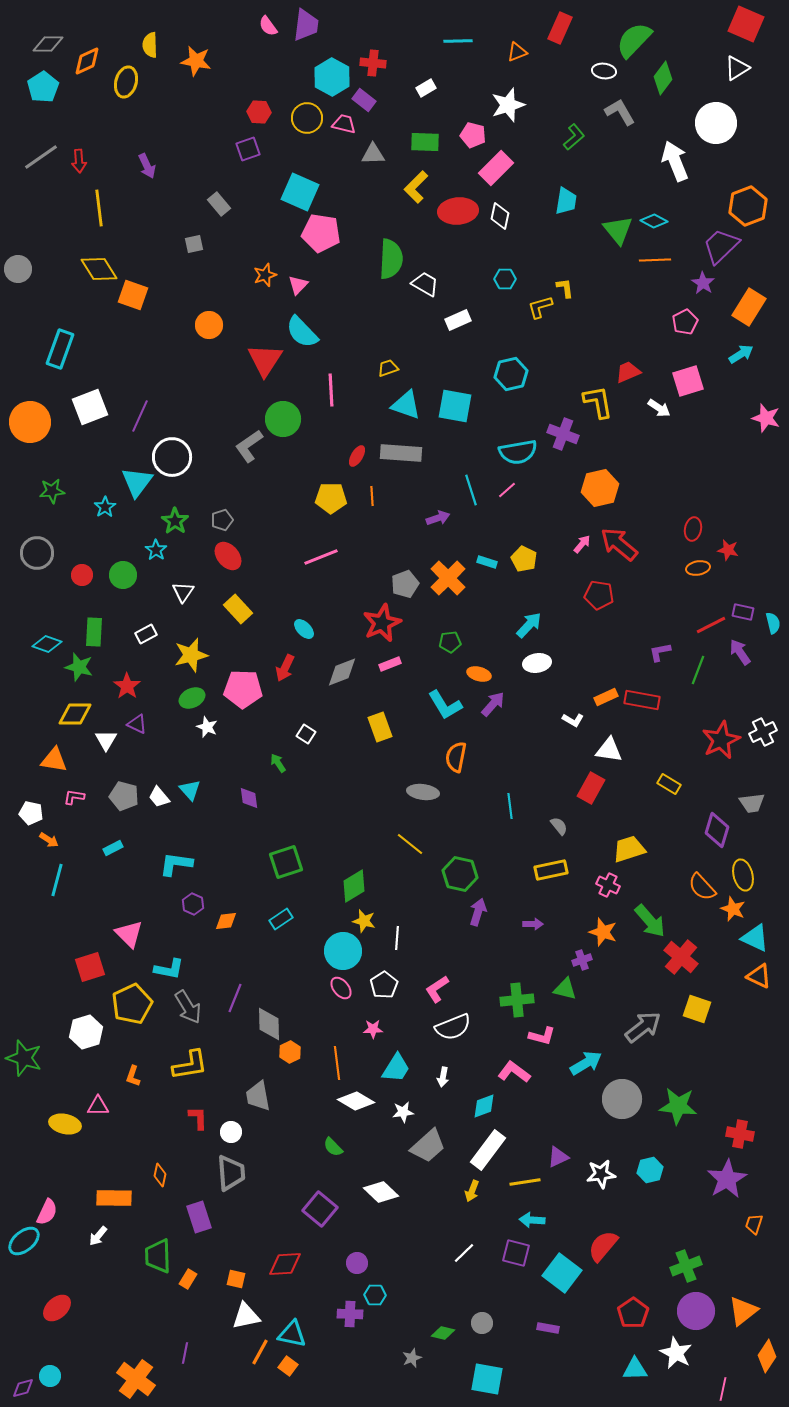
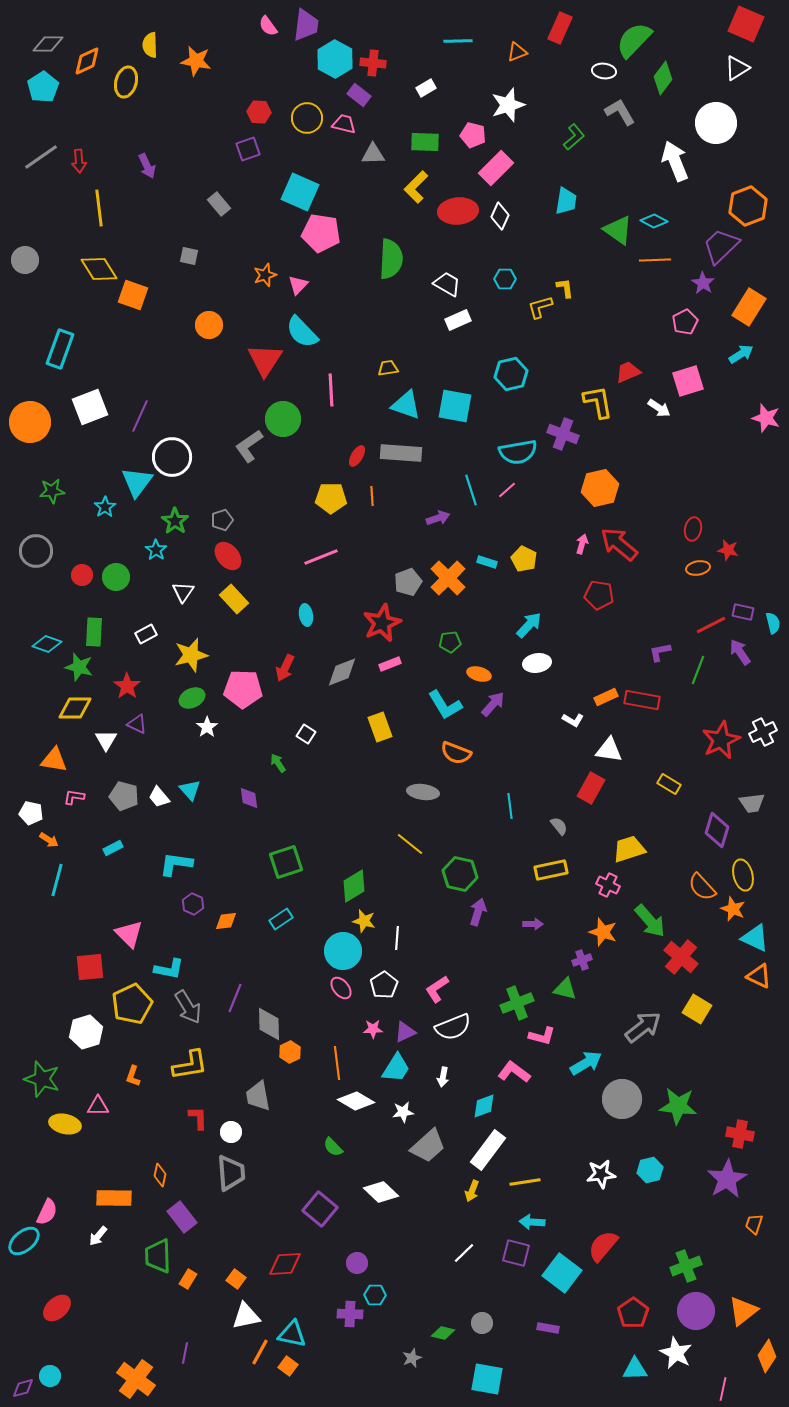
cyan hexagon at (332, 77): moved 3 px right, 18 px up
purple rectangle at (364, 100): moved 5 px left, 5 px up
white diamond at (500, 216): rotated 12 degrees clockwise
green triangle at (618, 230): rotated 16 degrees counterclockwise
gray square at (194, 244): moved 5 px left, 12 px down; rotated 24 degrees clockwise
gray circle at (18, 269): moved 7 px right, 9 px up
white trapezoid at (425, 284): moved 22 px right
yellow trapezoid at (388, 368): rotated 10 degrees clockwise
pink arrow at (582, 544): rotated 24 degrees counterclockwise
gray circle at (37, 553): moved 1 px left, 2 px up
green circle at (123, 575): moved 7 px left, 2 px down
gray pentagon at (405, 584): moved 3 px right, 2 px up
yellow rectangle at (238, 609): moved 4 px left, 10 px up
cyan ellipse at (304, 629): moved 2 px right, 14 px up; rotated 35 degrees clockwise
yellow diamond at (75, 714): moved 6 px up
white star at (207, 727): rotated 15 degrees clockwise
orange semicircle at (456, 757): moved 4 px up; rotated 80 degrees counterclockwise
red square at (90, 967): rotated 12 degrees clockwise
green cross at (517, 1000): moved 3 px down; rotated 16 degrees counterclockwise
yellow square at (697, 1009): rotated 12 degrees clockwise
green star at (24, 1058): moved 18 px right, 21 px down
purple triangle at (558, 1157): moved 153 px left, 125 px up
purple rectangle at (199, 1217): moved 17 px left; rotated 20 degrees counterclockwise
cyan arrow at (532, 1220): moved 2 px down
orange square at (236, 1279): rotated 24 degrees clockwise
